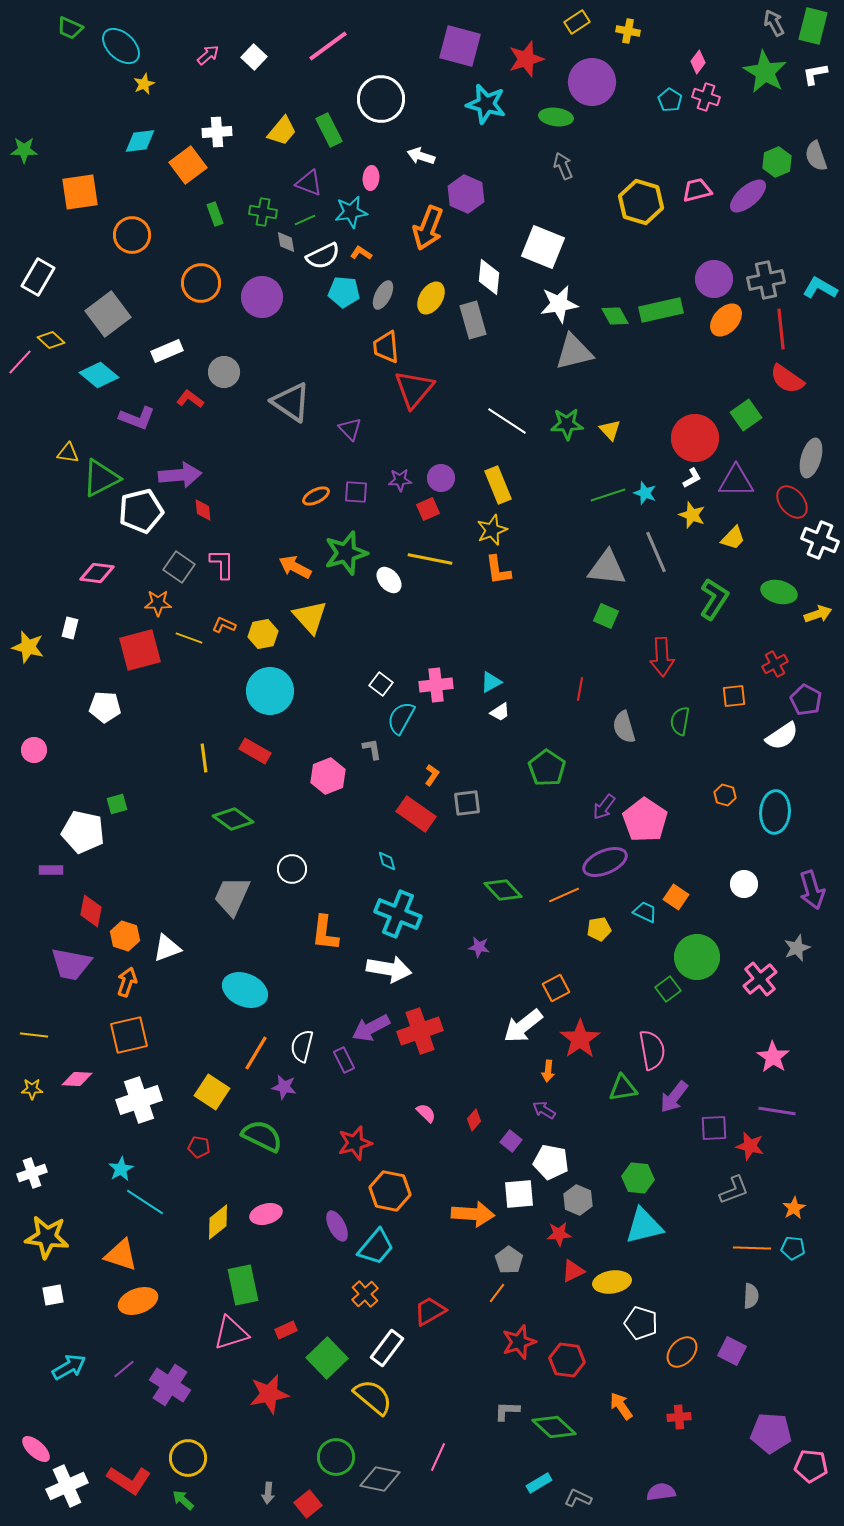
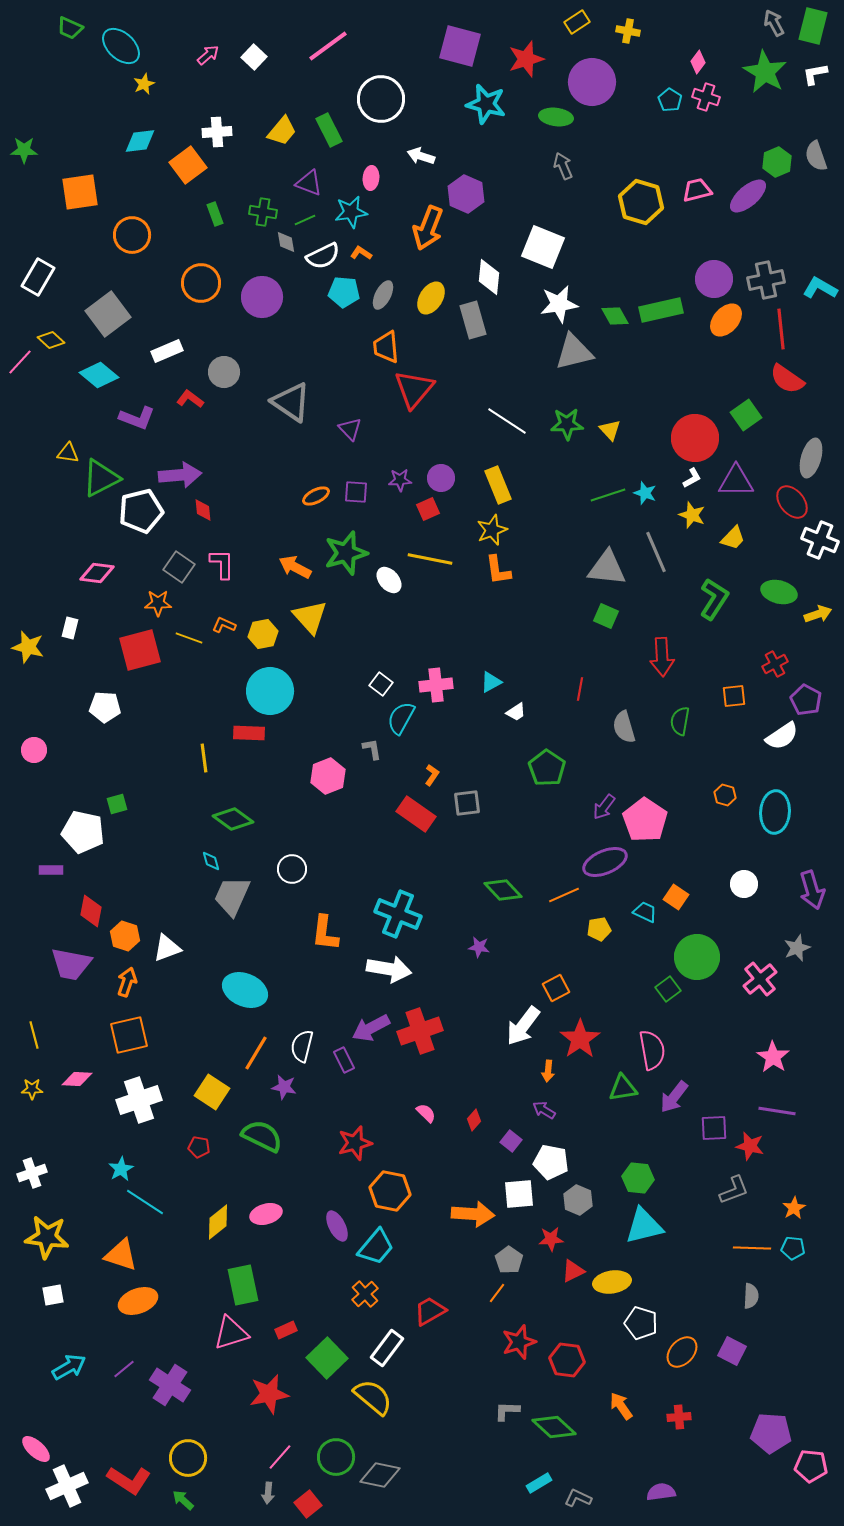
white trapezoid at (500, 712): moved 16 px right
red rectangle at (255, 751): moved 6 px left, 18 px up; rotated 28 degrees counterclockwise
cyan diamond at (387, 861): moved 176 px left
white arrow at (523, 1026): rotated 15 degrees counterclockwise
yellow line at (34, 1035): rotated 68 degrees clockwise
red star at (559, 1234): moved 8 px left, 5 px down
pink line at (438, 1457): moved 158 px left; rotated 16 degrees clockwise
gray diamond at (380, 1479): moved 4 px up
